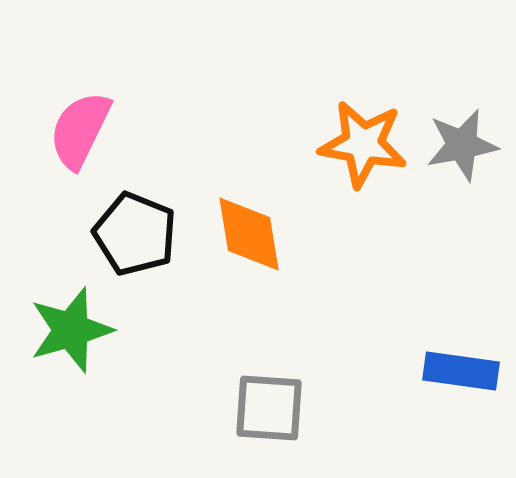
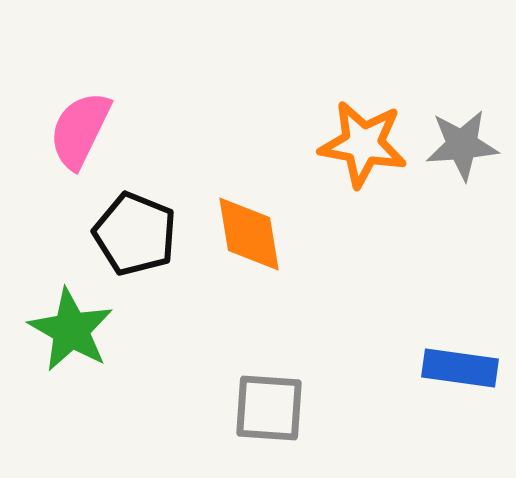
gray star: rotated 6 degrees clockwise
green star: rotated 26 degrees counterclockwise
blue rectangle: moved 1 px left, 3 px up
